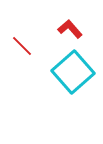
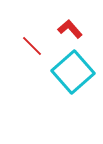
red line: moved 10 px right
